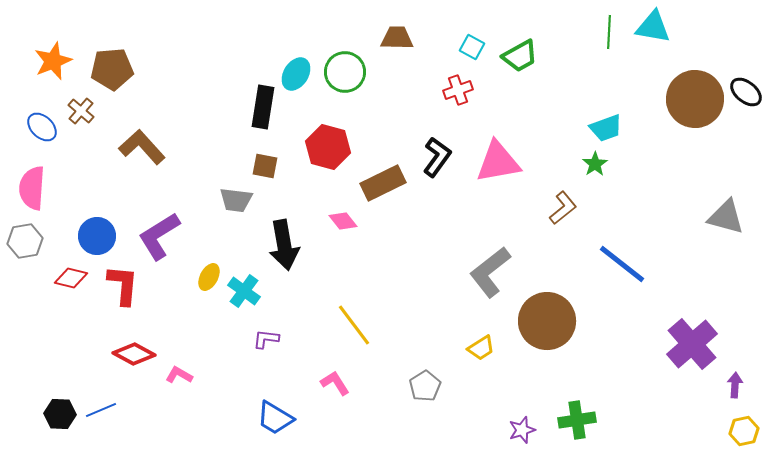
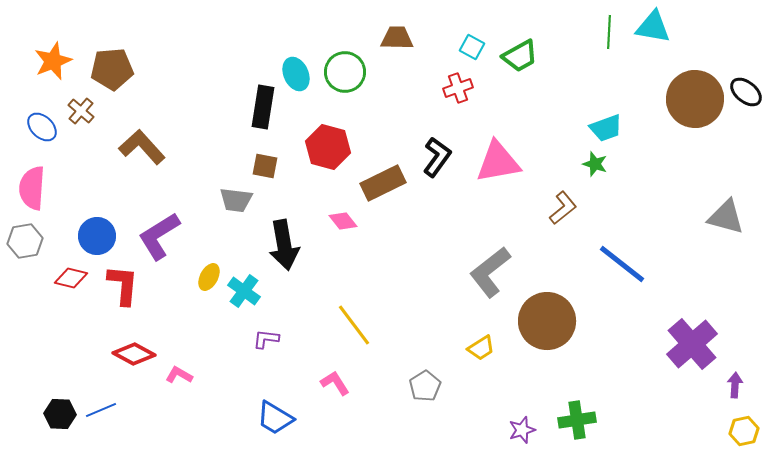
cyan ellipse at (296, 74): rotated 56 degrees counterclockwise
red cross at (458, 90): moved 2 px up
green star at (595, 164): rotated 20 degrees counterclockwise
